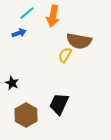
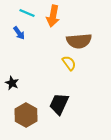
cyan line: rotated 63 degrees clockwise
blue arrow: rotated 72 degrees clockwise
brown semicircle: rotated 15 degrees counterclockwise
yellow semicircle: moved 4 px right, 8 px down; rotated 112 degrees clockwise
